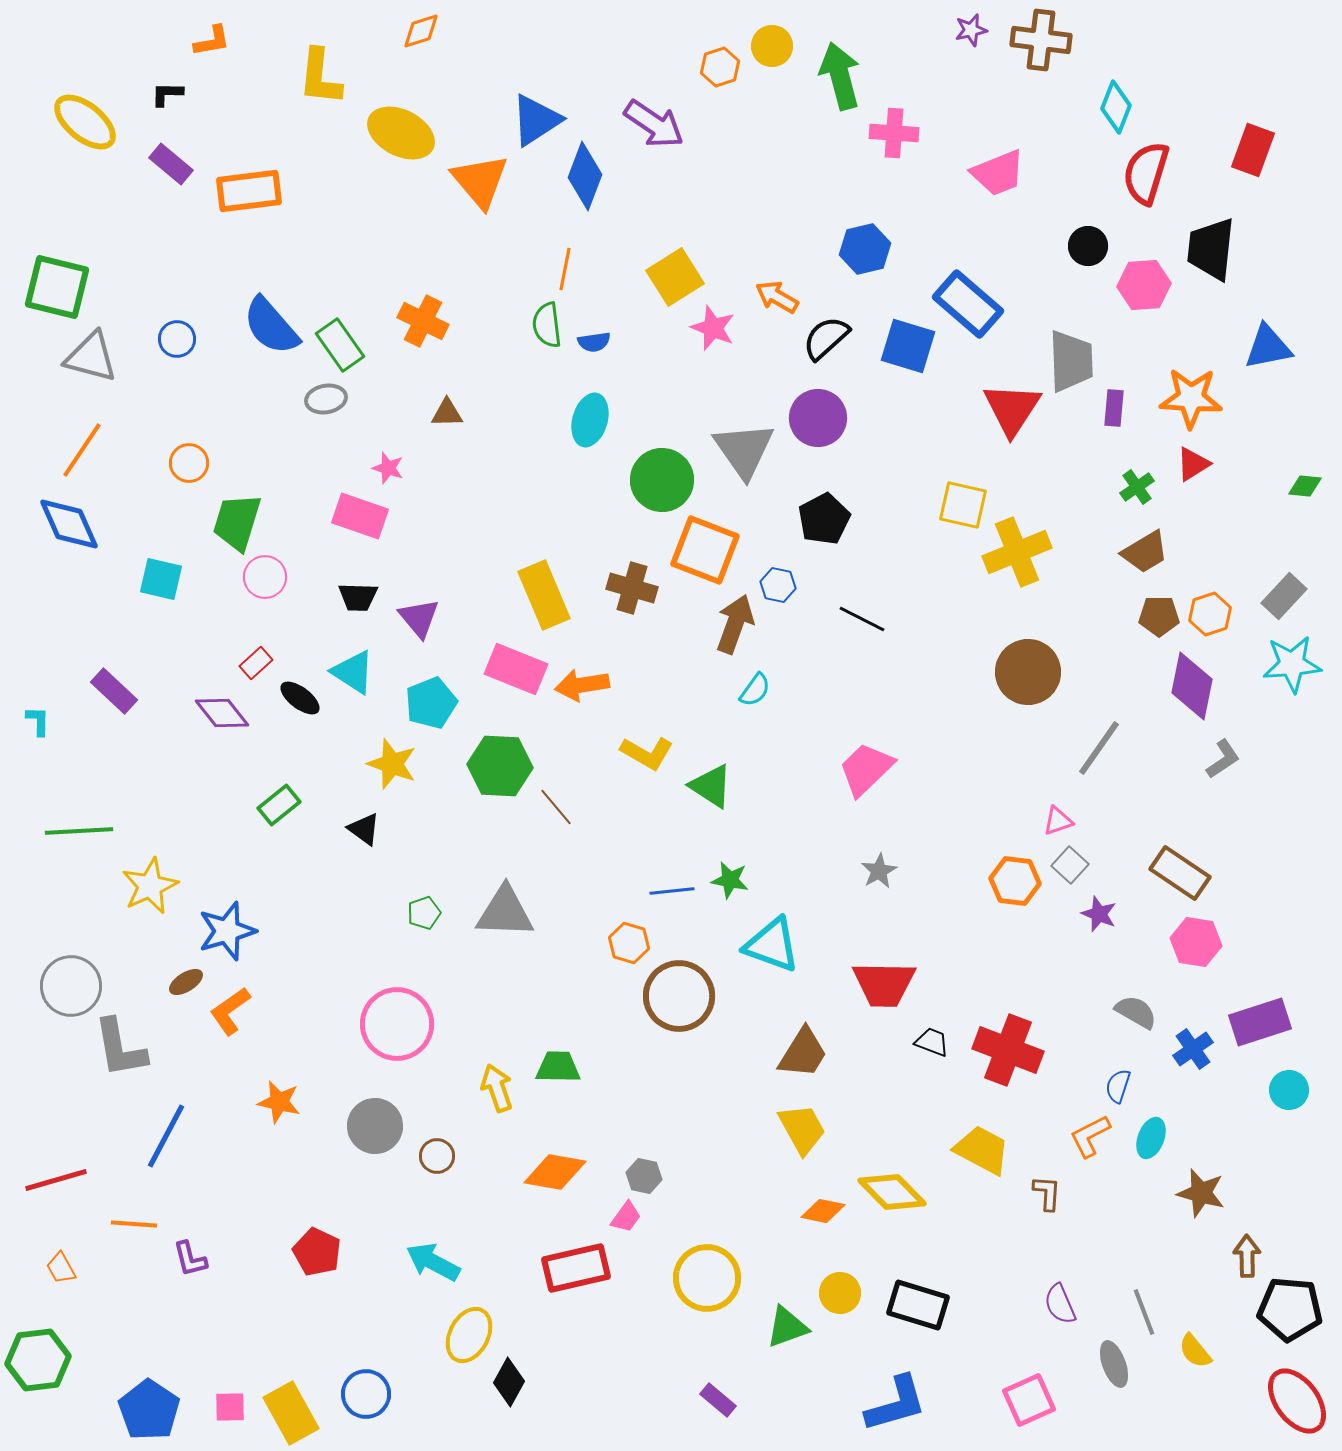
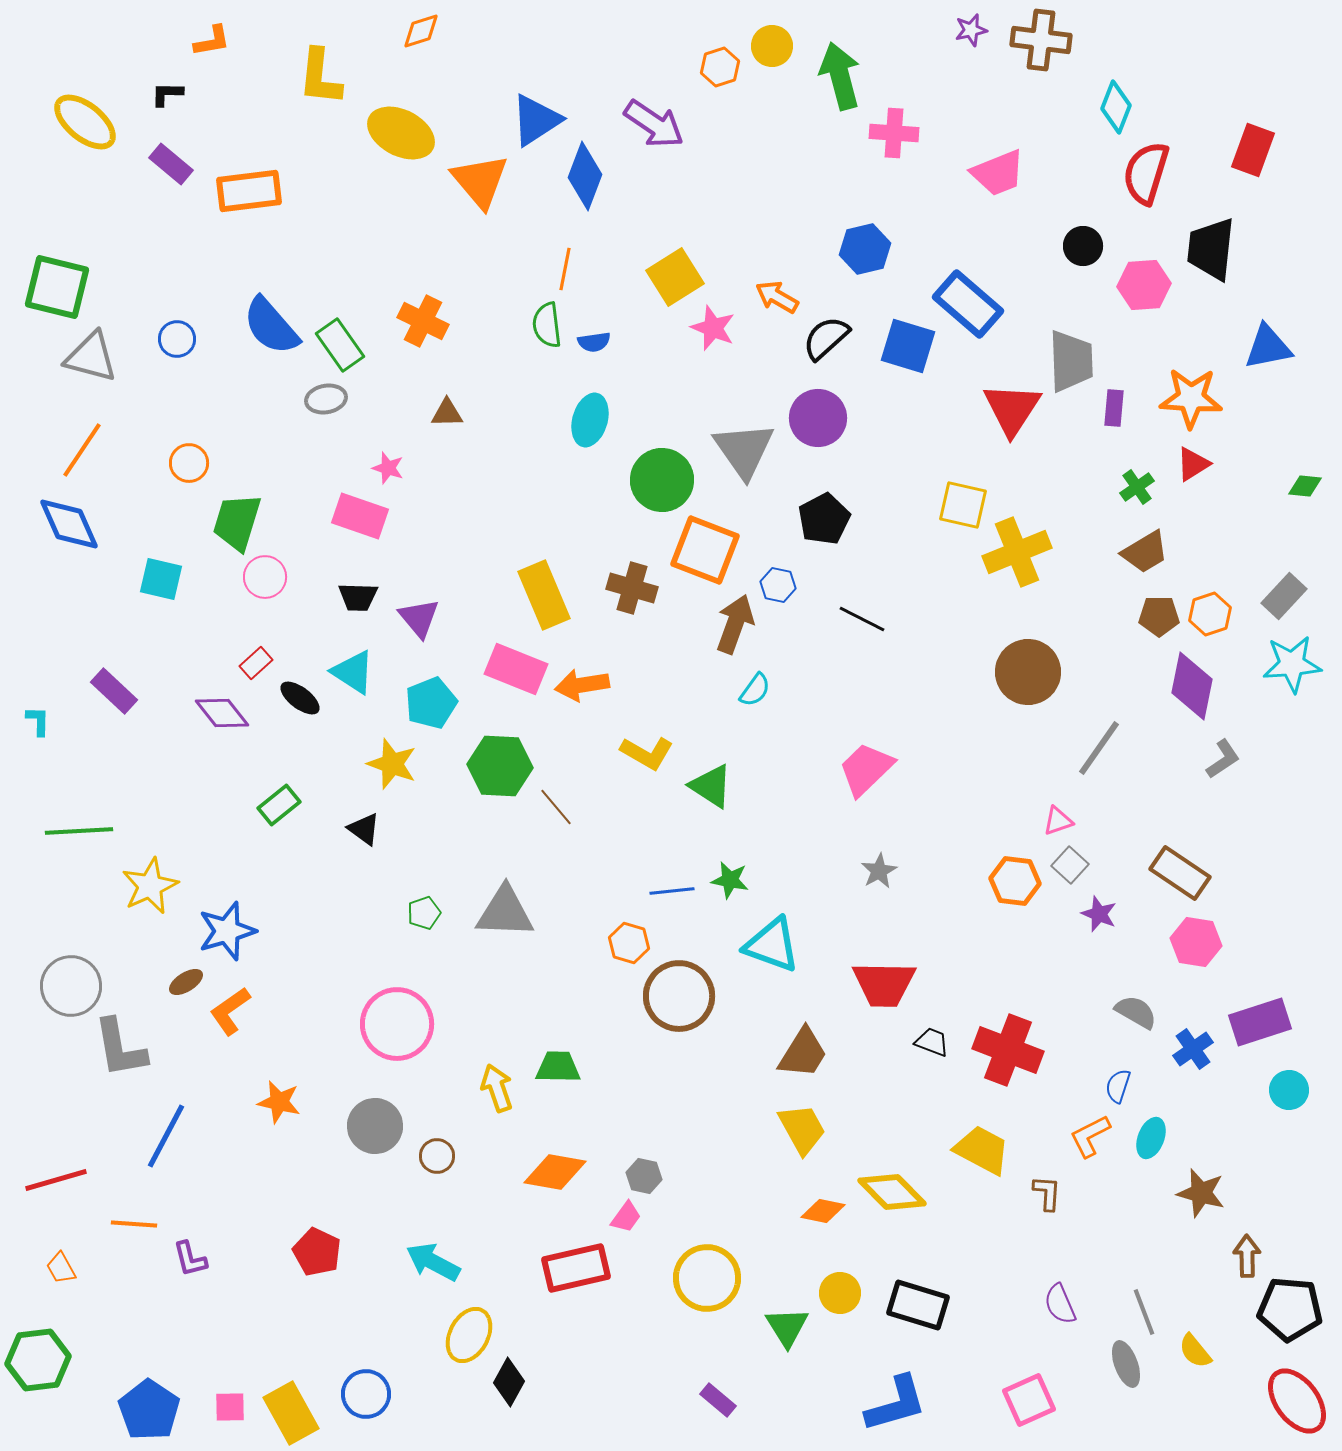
black circle at (1088, 246): moved 5 px left
green triangle at (787, 1327): rotated 42 degrees counterclockwise
gray ellipse at (1114, 1364): moved 12 px right
